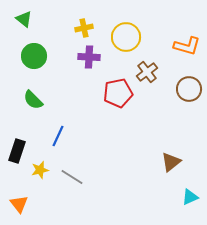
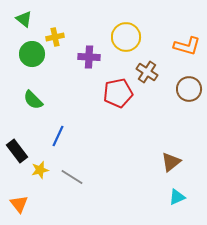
yellow cross: moved 29 px left, 9 px down
green circle: moved 2 px left, 2 px up
brown cross: rotated 20 degrees counterclockwise
black rectangle: rotated 55 degrees counterclockwise
cyan triangle: moved 13 px left
